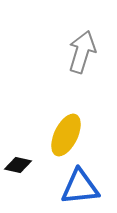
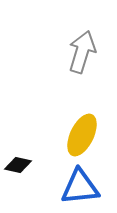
yellow ellipse: moved 16 px right
